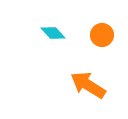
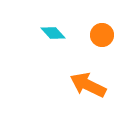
orange arrow: rotated 6 degrees counterclockwise
